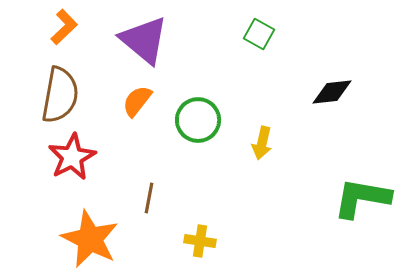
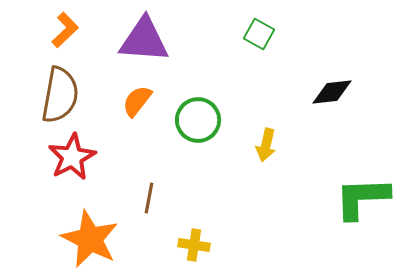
orange L-shape: moved 1 px right, 3 px down
purple triangle: rotated 36 degrees counterclockwise
yellow arrow: moved 4 px right, 2 px down
green L-shape: rotated 12 degrees counterclockwise
yellow cross: moved 6 px left, 4 px down
